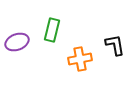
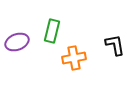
green rectangle: moved 1 px down
orange cross: moved 6 px left, 1 px up
